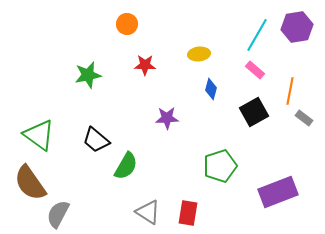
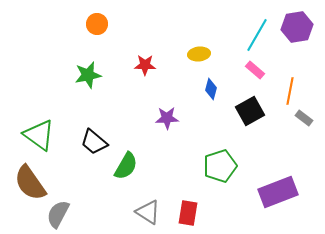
orange circle: moved 30 px left
black square: moved 4 px left, 1 px up
black trapezoid: moved 2 px left, 2 px down
